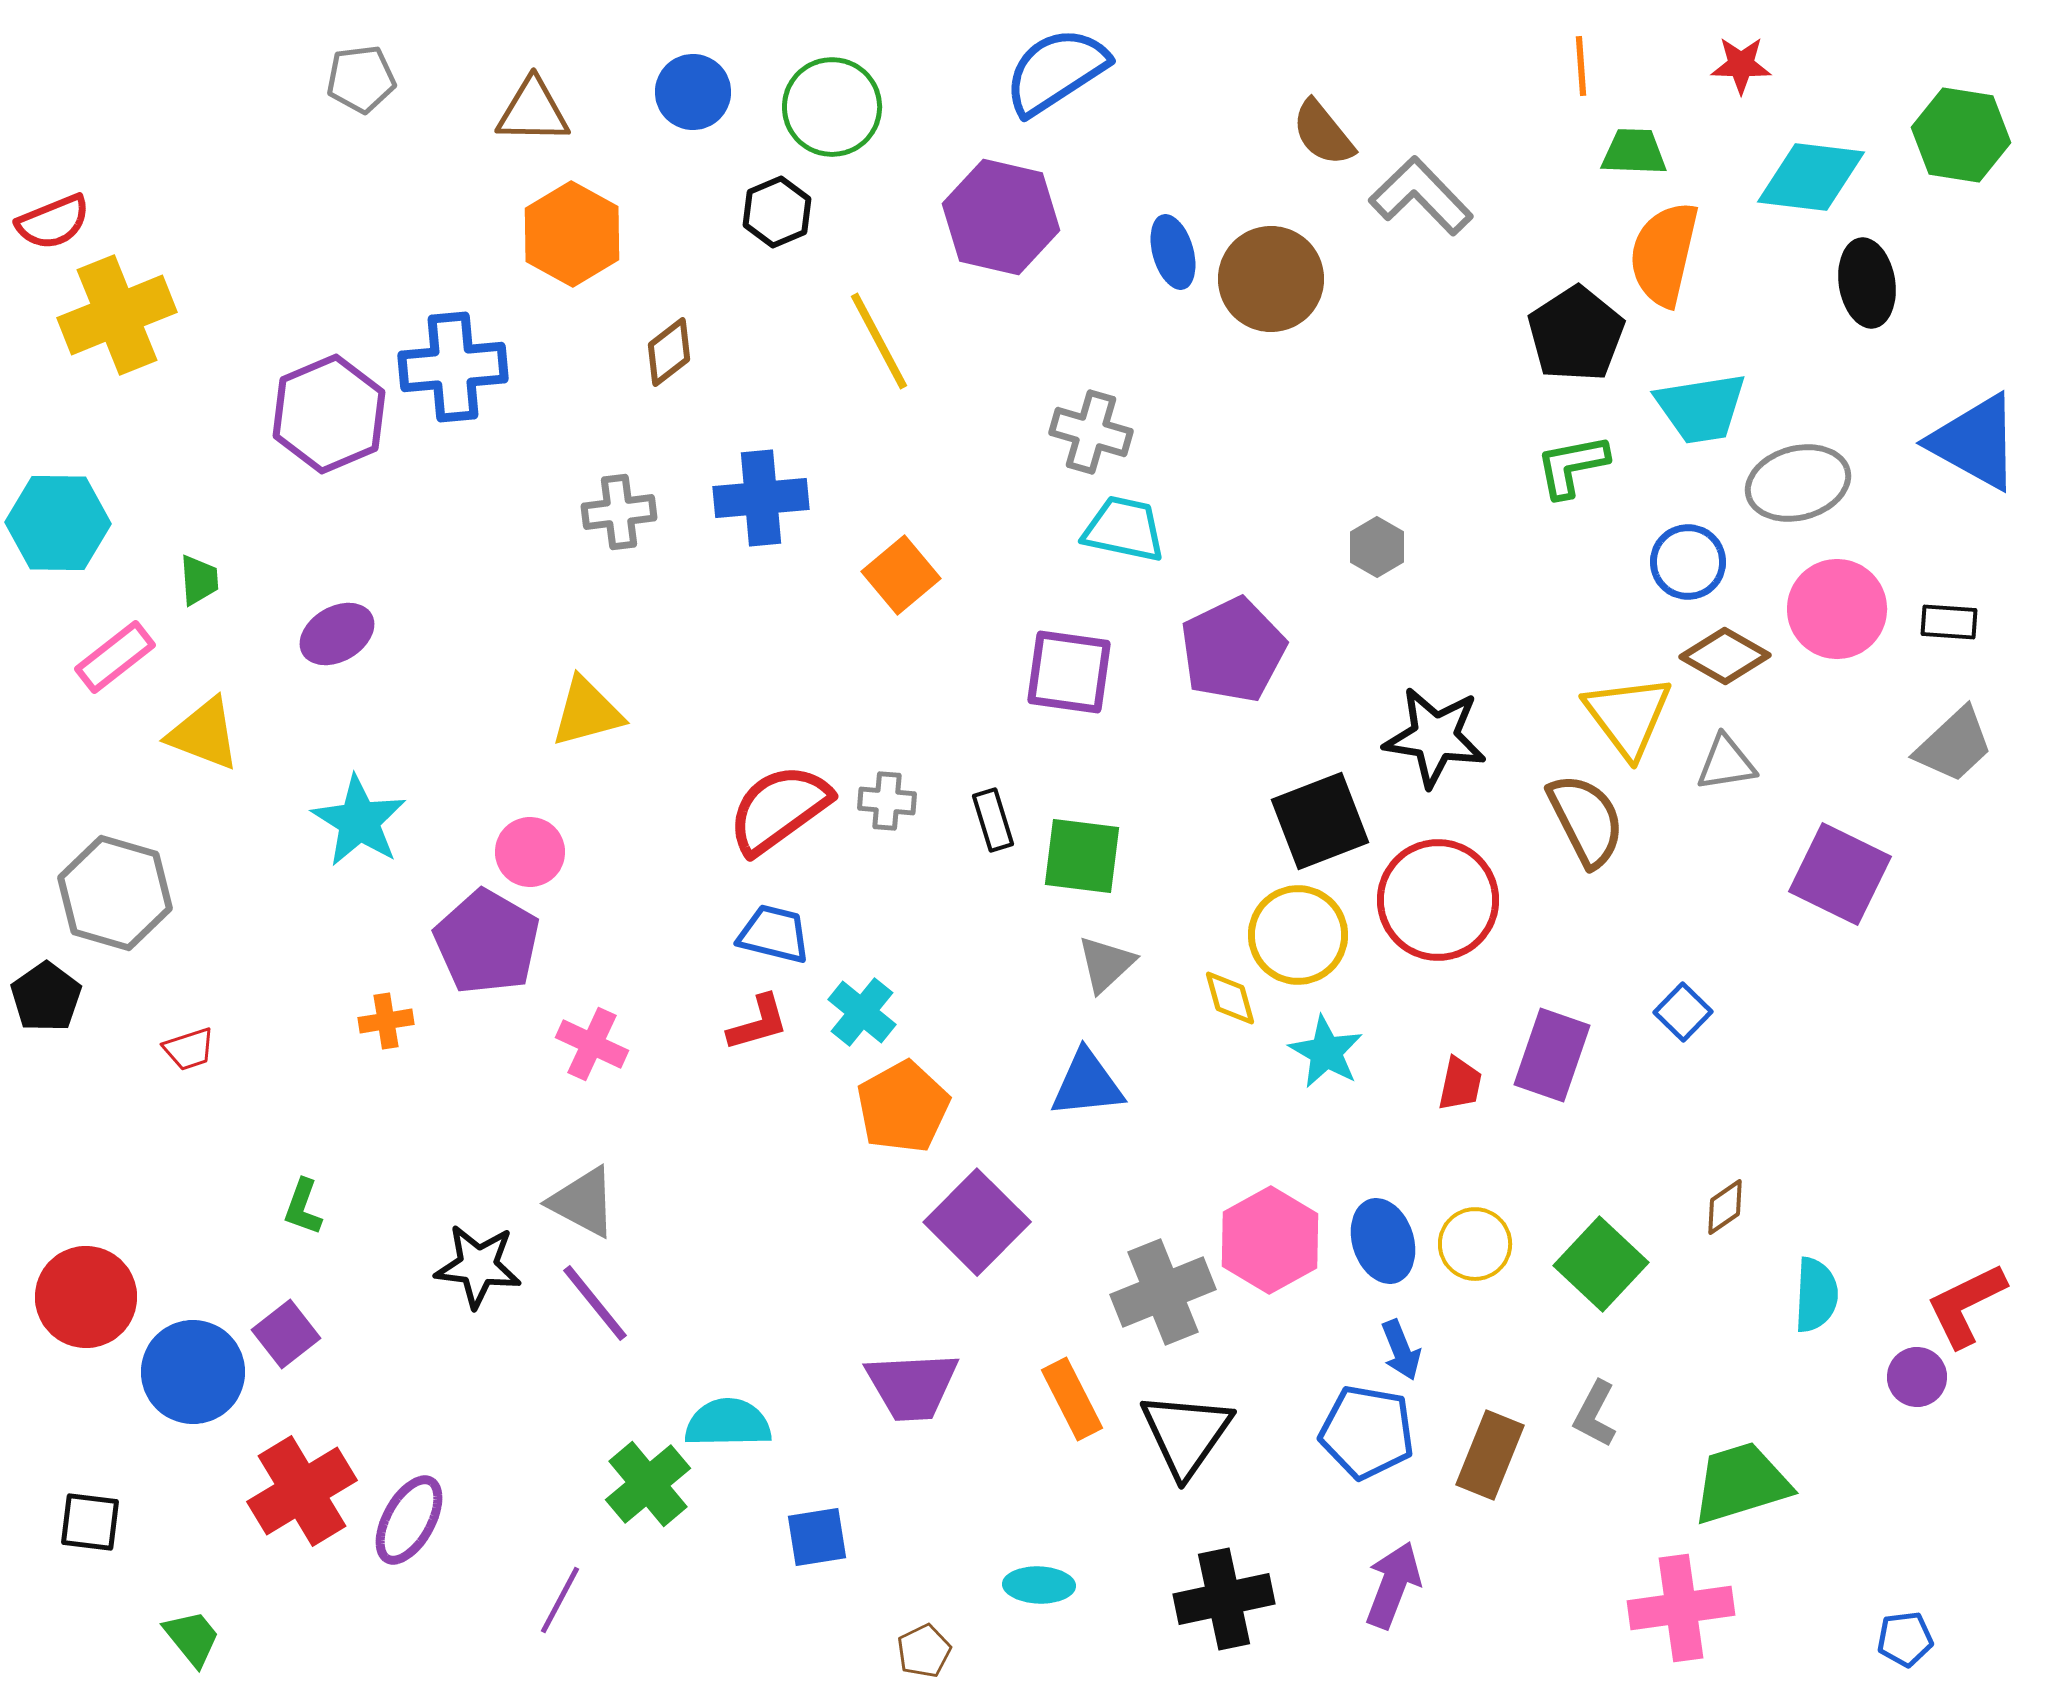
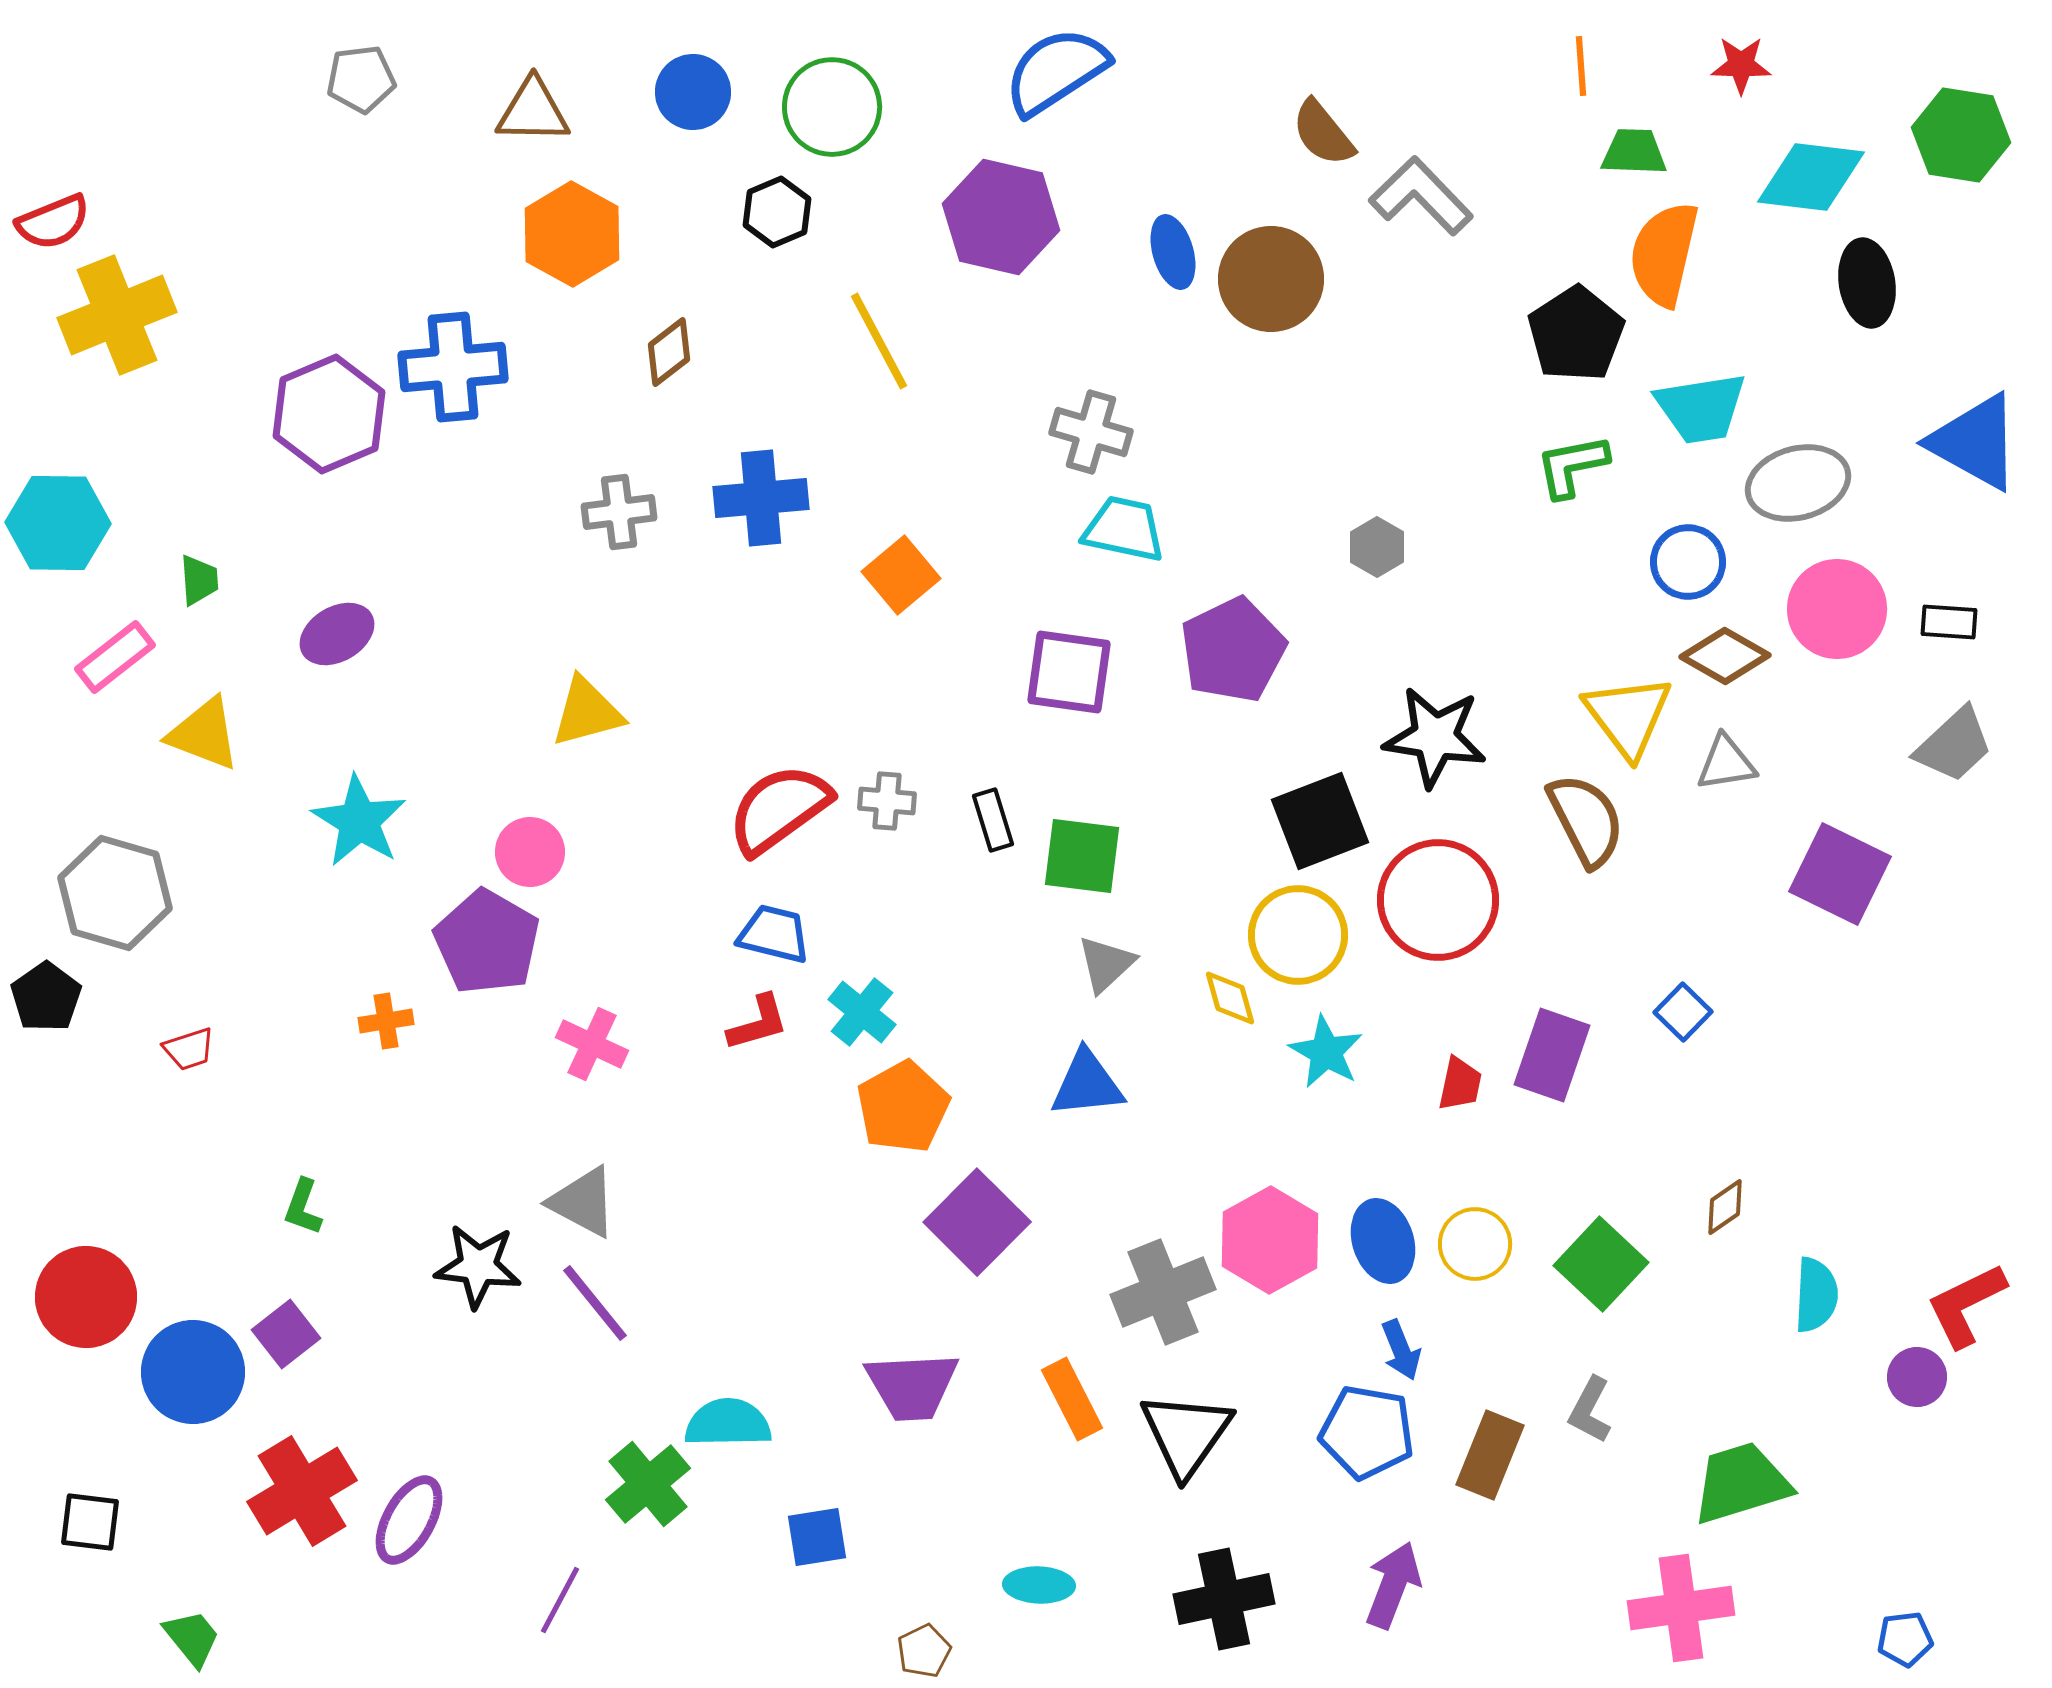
gray L-shape at (1595, 1414): moved 5 px left, 4 px up
